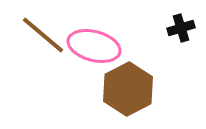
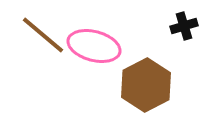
black cross: moved 3 px right, 2 px up
brown hexagon: moved 18 px right, 4 px up
